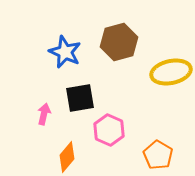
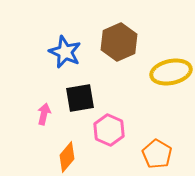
brown hexagon: rotated 9 degrees counterclockwise
orange pentagon: moved 1 px left, 1 px up
